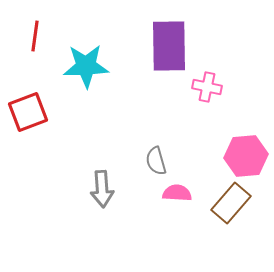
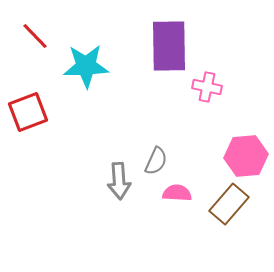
red line: rotated 52 degrees counterclockwise
gray semicircle: rotated 140 degrees counterclockwise
gray arrow: moved 17 px right, 8 px up
brown rectangle: moved 2 px left, 1 px down
